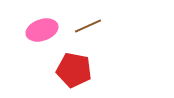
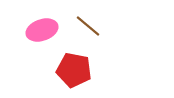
brown line: rotated 64 degrees clockwise
